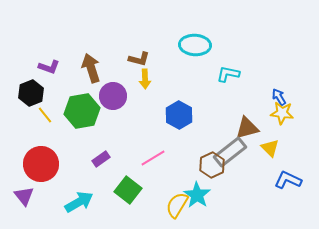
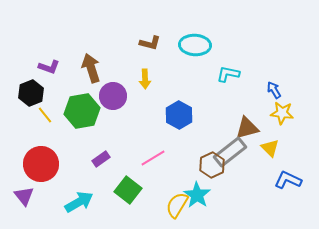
brown L-shape: moved 11 px right, 16 px up
blue arrow: moved 5 px left, 7 px up
